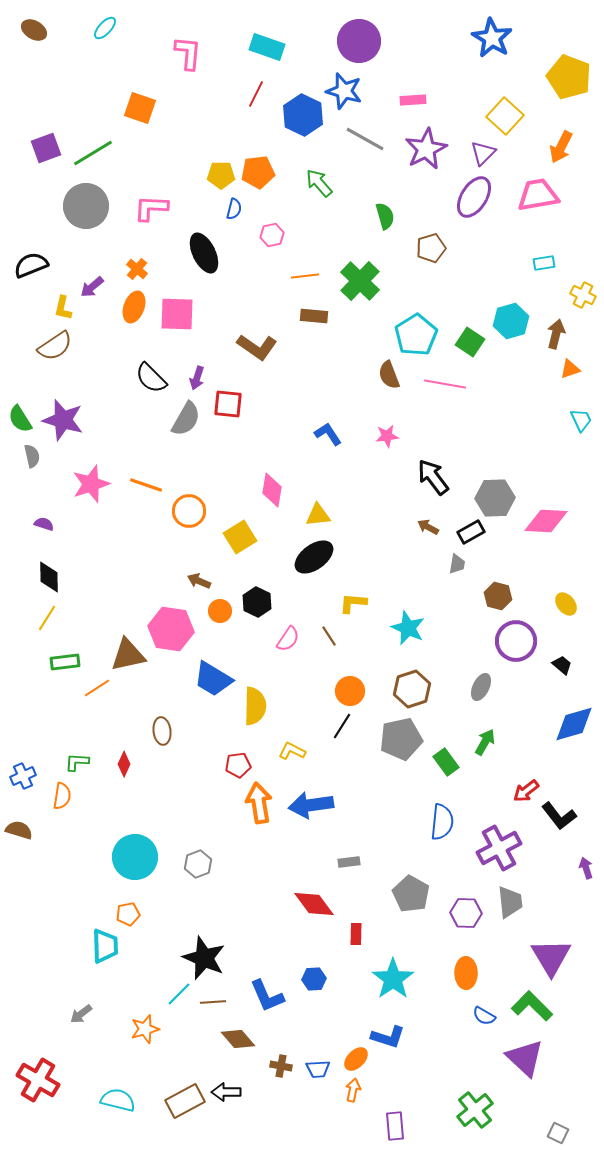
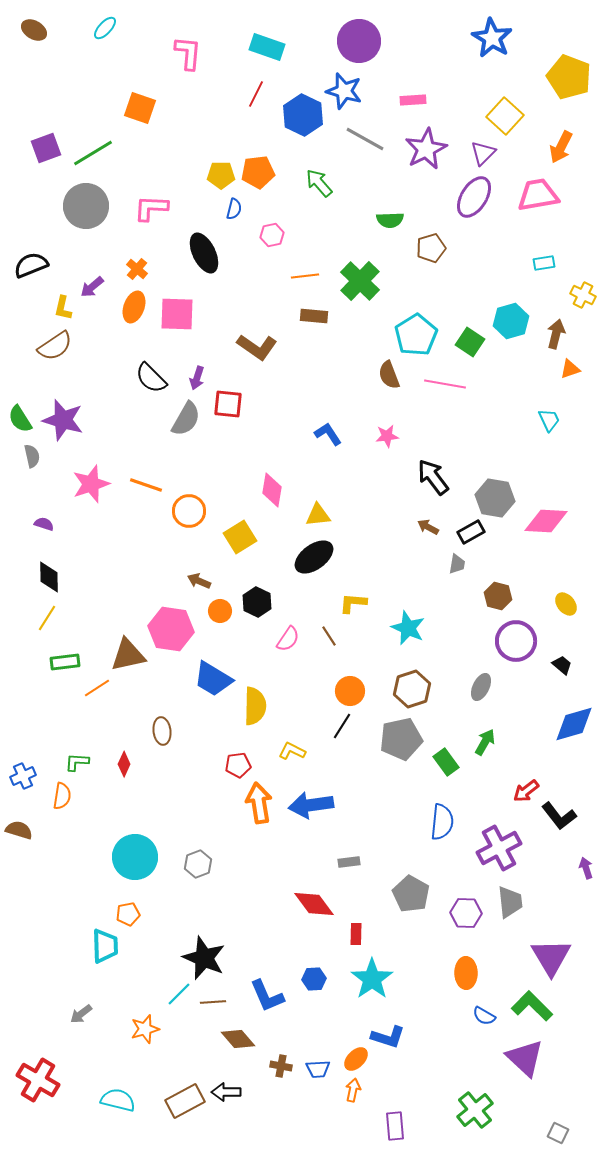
green semicircle at (385, 216): moved 5 px right, 4 px down; rotated 104 degrees clockwise
cyan trapezoid at (581, 420): moved 32 px left
gray hexagon at (495, 498): rotated 12 degrees clockwise
cyan star at (393, 979): moved 21 px left
